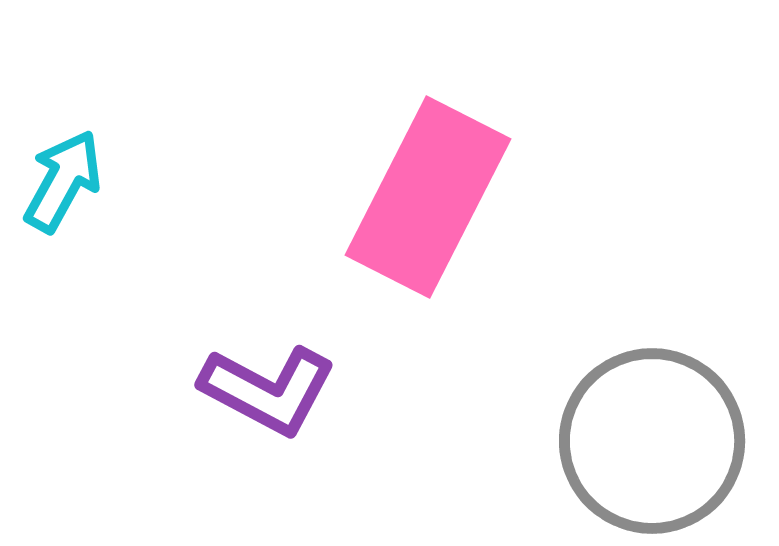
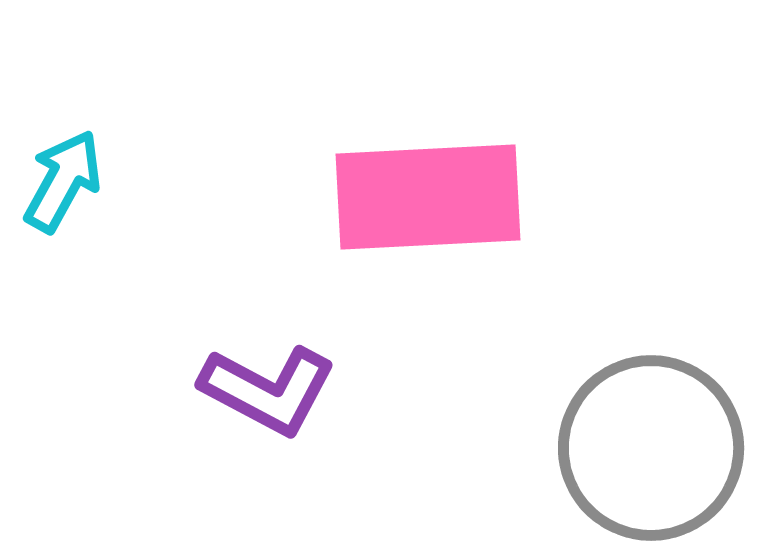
pink rectangle: rotated 60 degrees clockwise
gray circle: moved 1 px left, 7 px down
